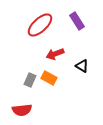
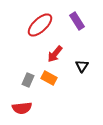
red arrow: rotated 30 degrees counterclockwise
black triangle: rotated 32 degrees clockwise
gray rectangle: moved 2 px left
red semicircle: moved 2 px up
